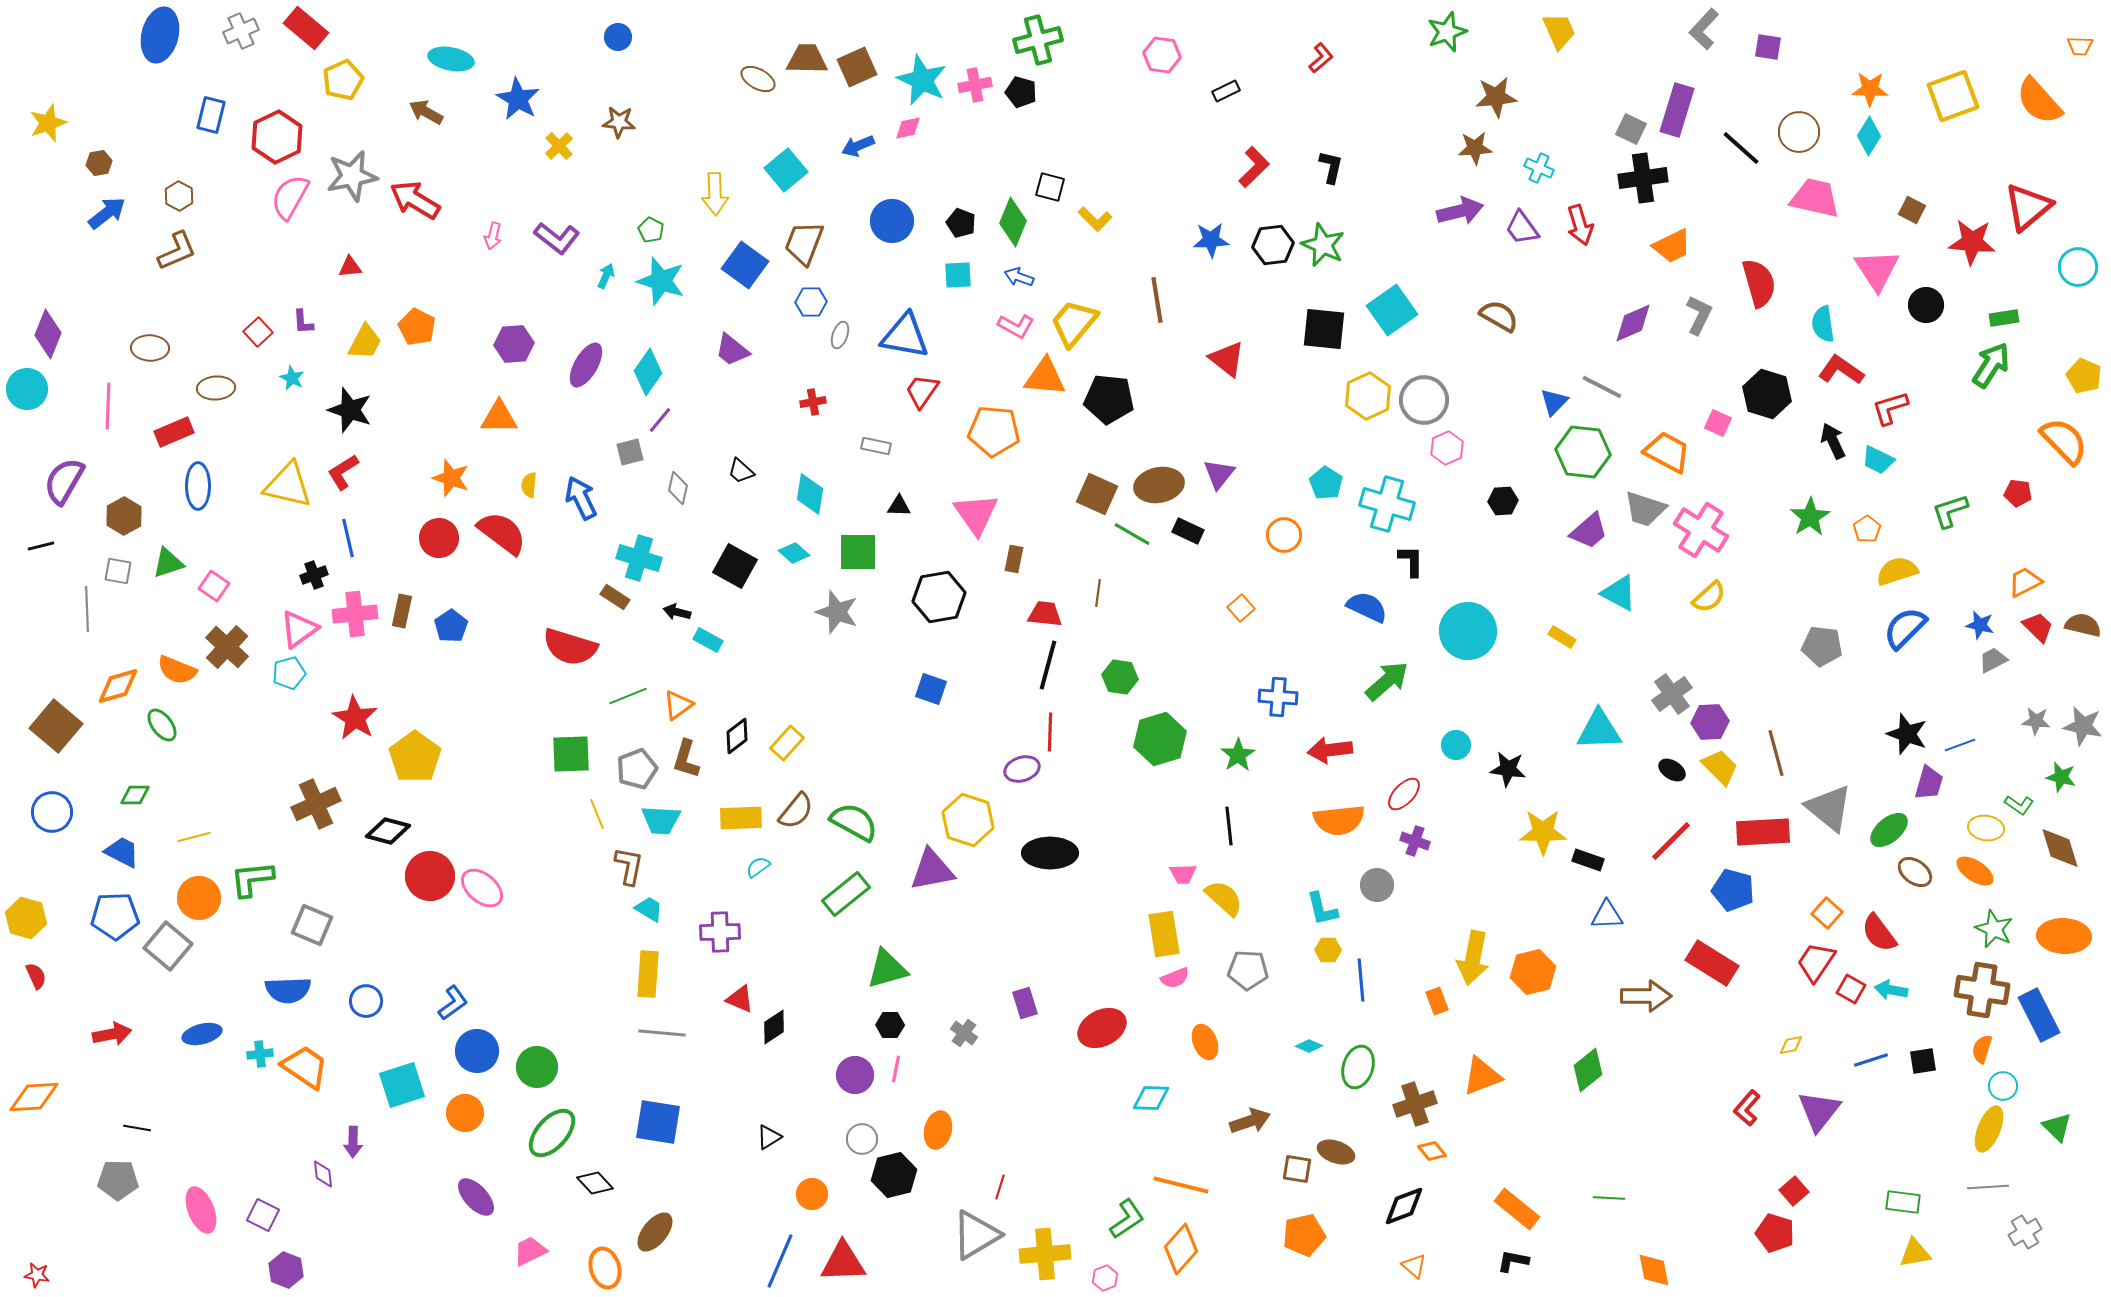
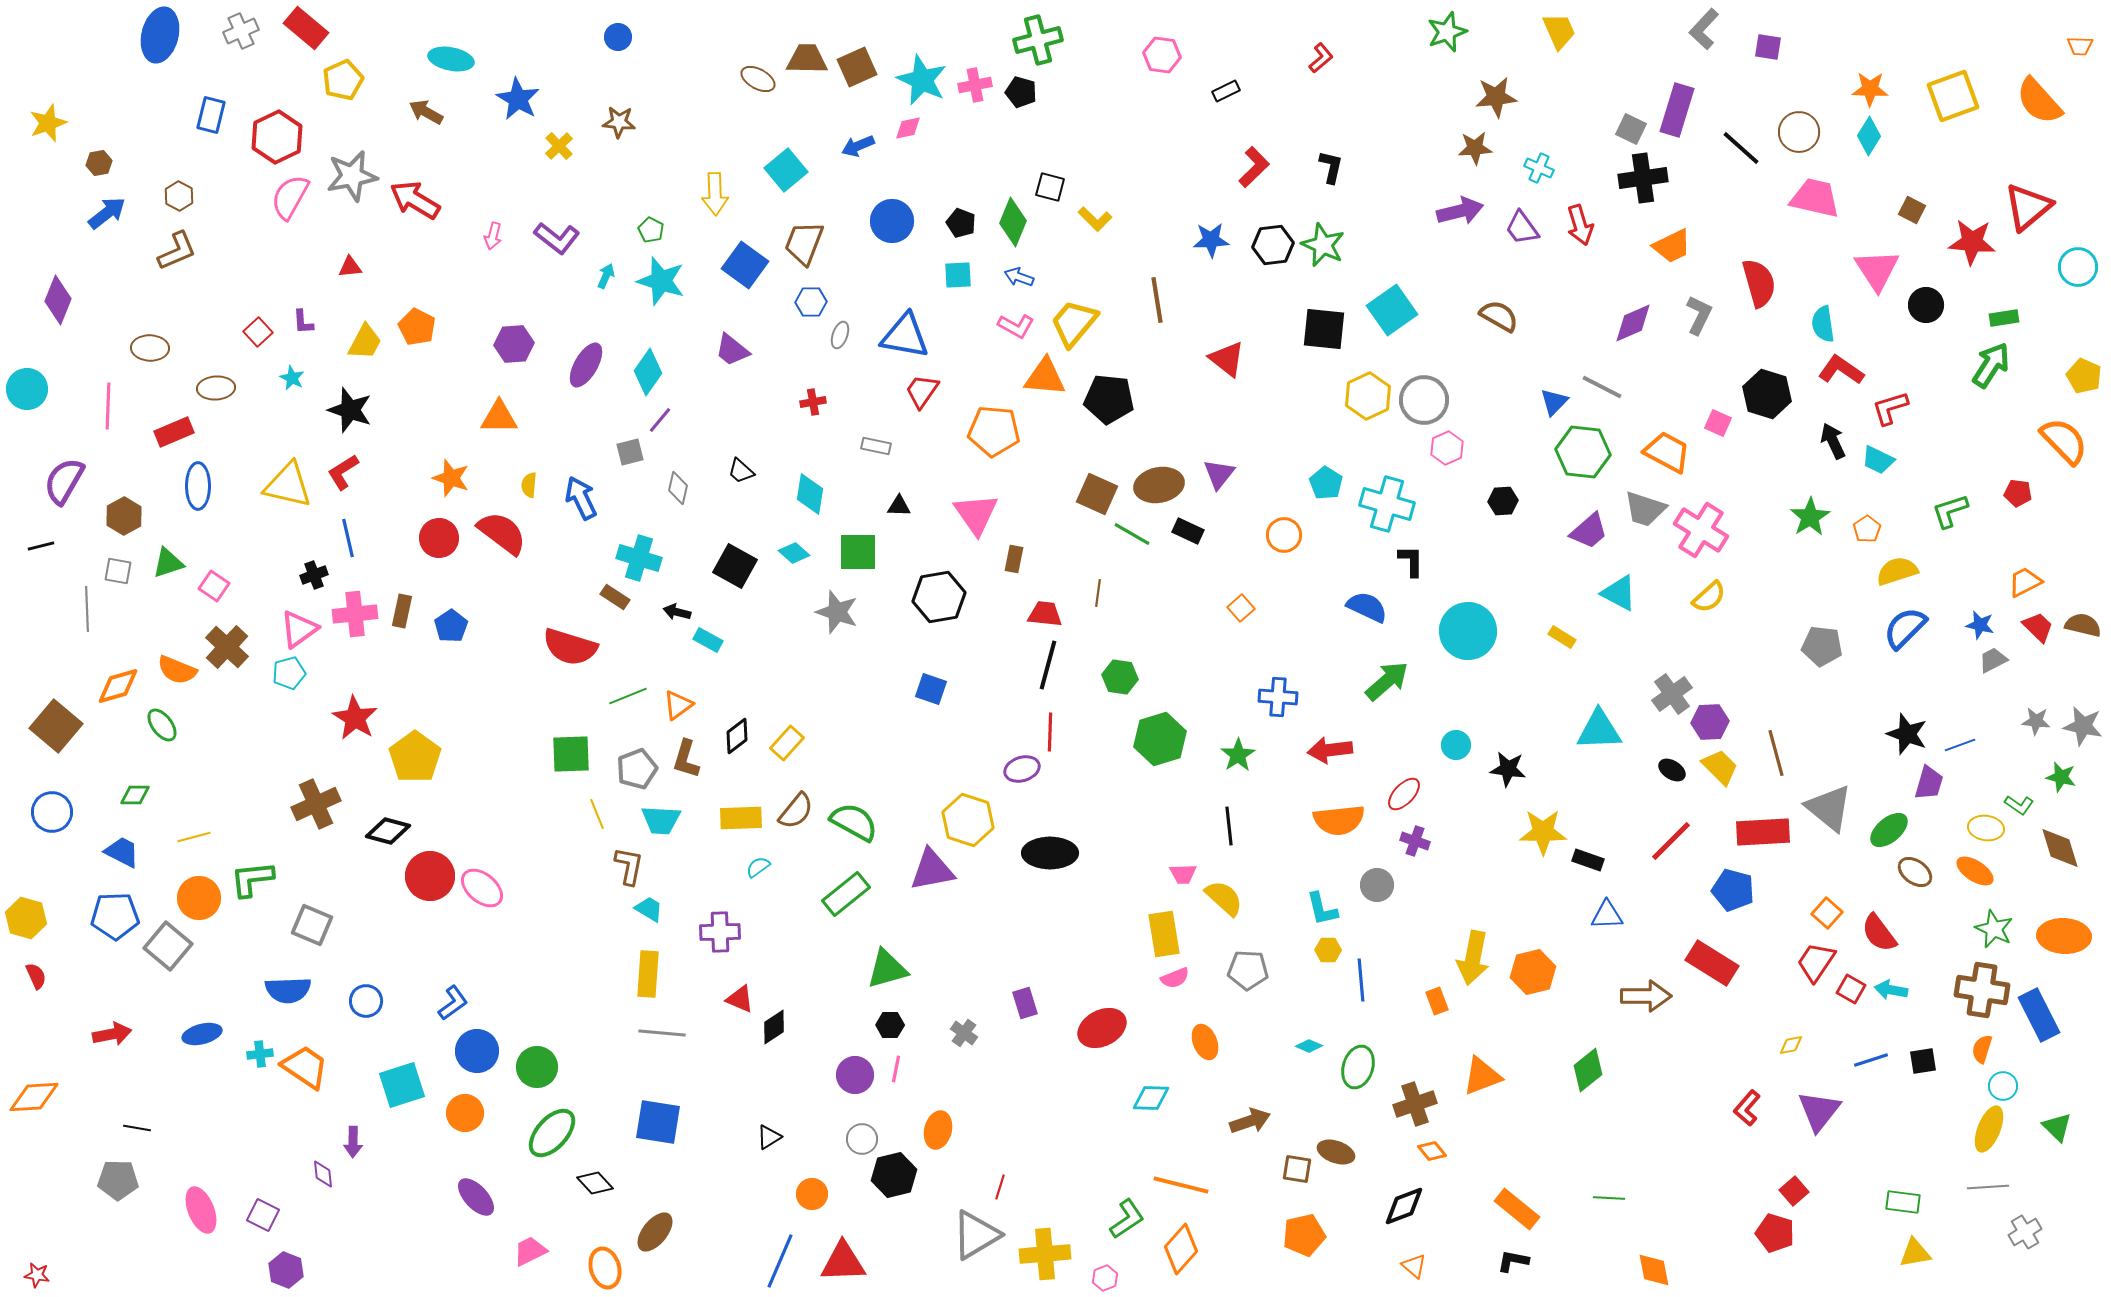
purple diamond at (48, 334): moved 10 px right, 34 px up
